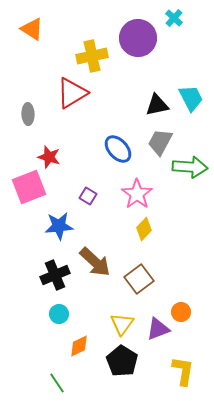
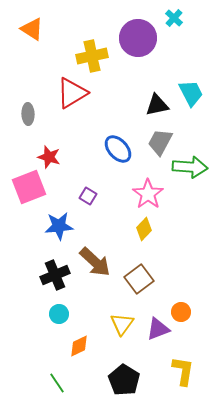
cyan trapezoid: moved 5 px up
pink star: moved 11 px right
black pentagon: moved 2 px right, 19 px down
